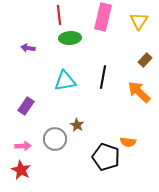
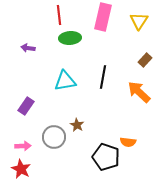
gray circle: moved 1 px left, 2 px up
red star: moved 1 px up
